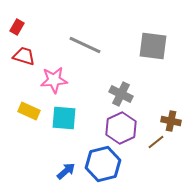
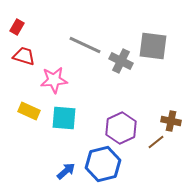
gray cross: moved 33 px up
